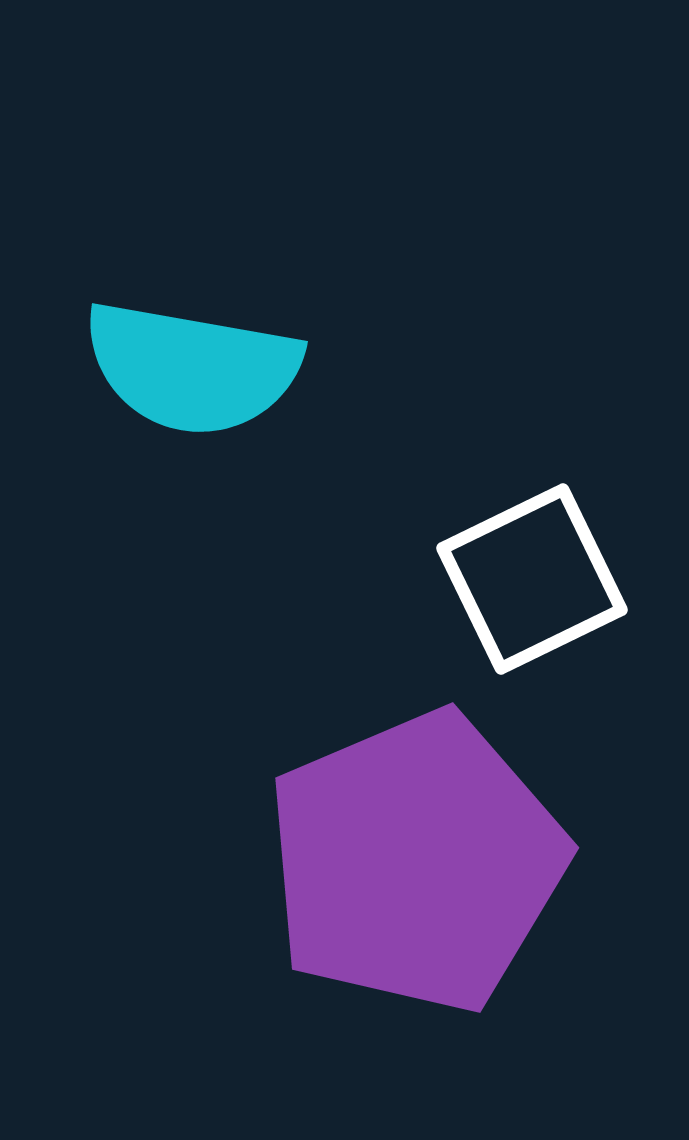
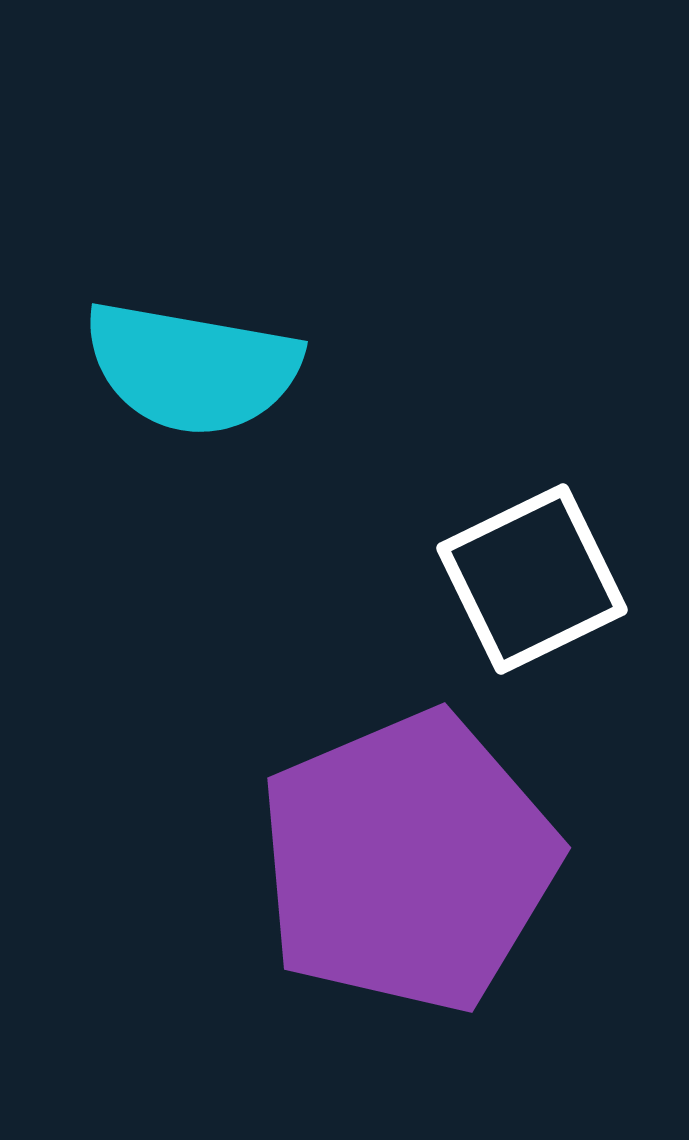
purple pentagon: moved 8 px left
